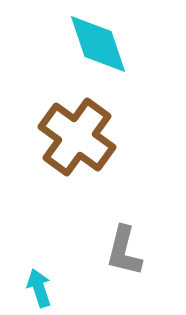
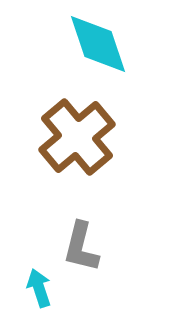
brown cross: rotated 14 degrees clockwise
gray L-shape: moved 43 px left, 4 px up
